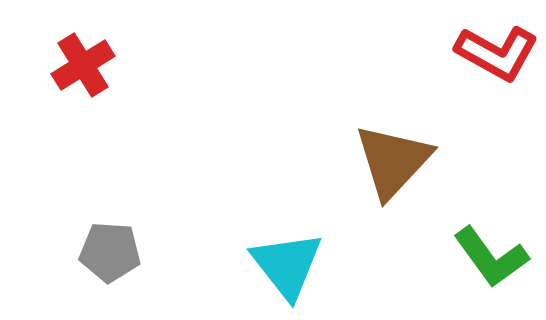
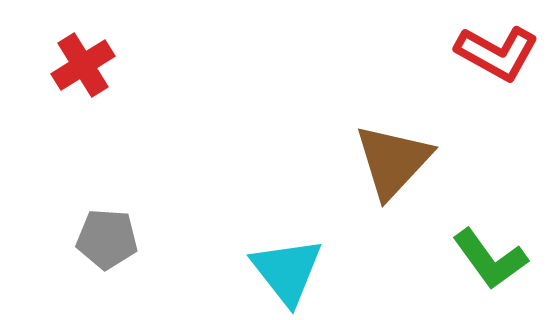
gray pentagon: moved 3 px left, 13 px up
green L-shape: moved 1 px left, 2 px down
cyan triangle: moved 6 px down
